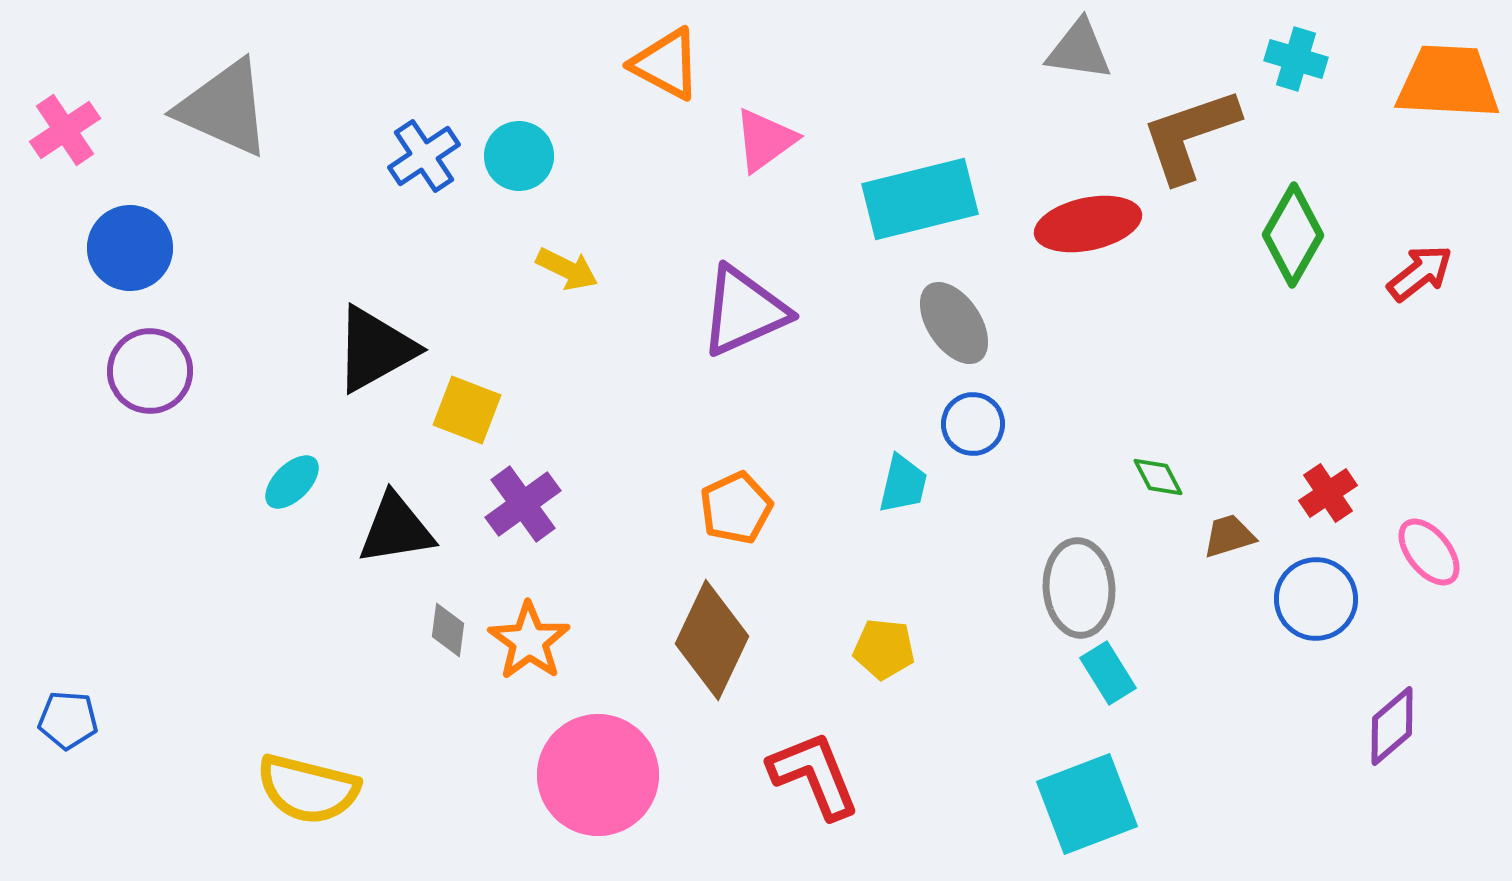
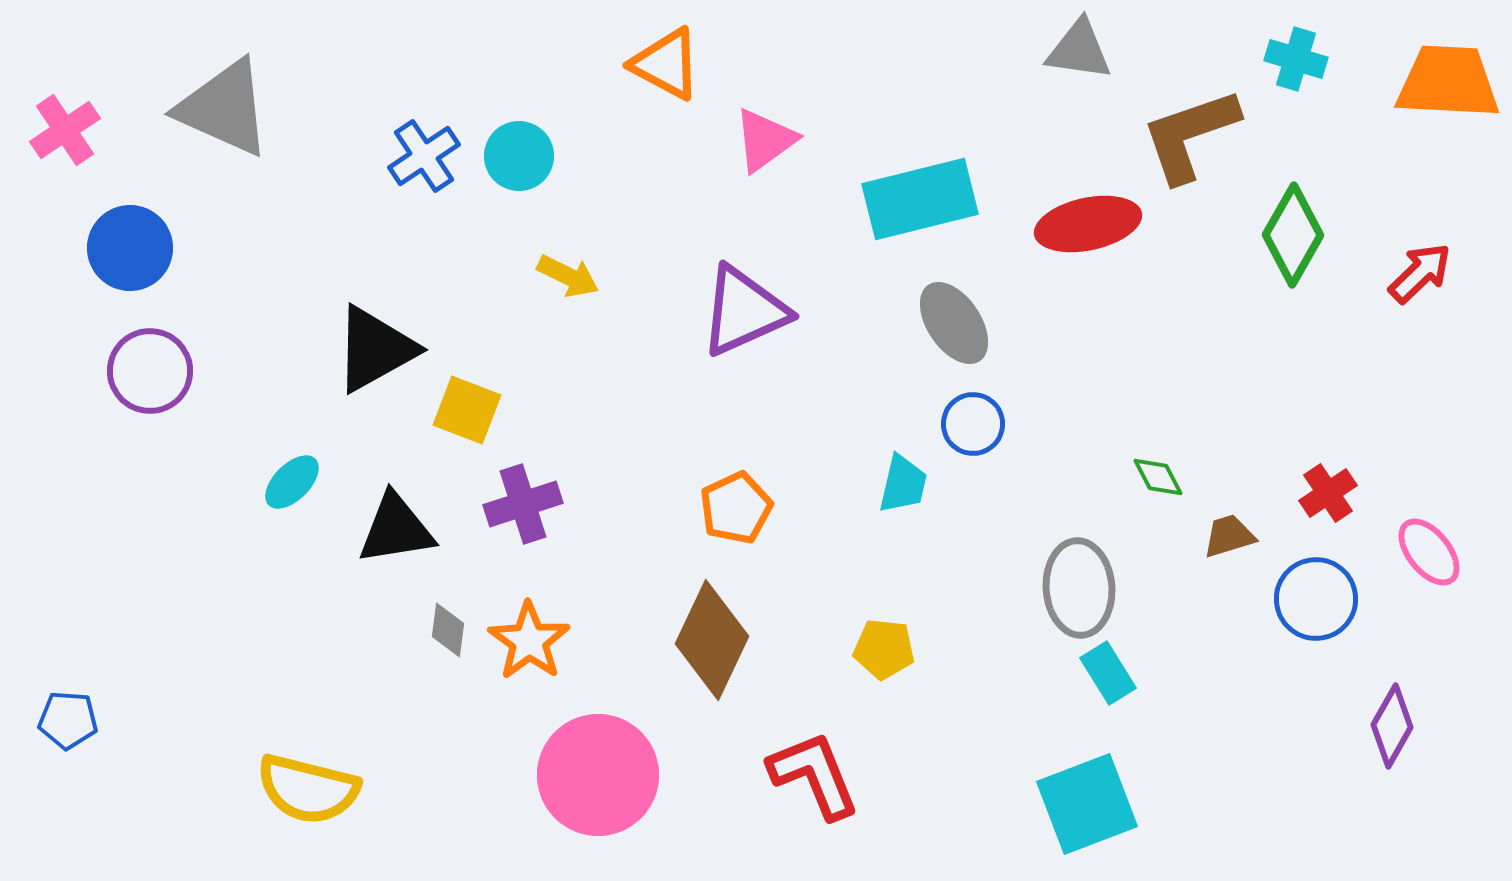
yellow arrow at (567, 269): moved 1 px right, 7 px down
red arrow at (1420, 273): rotated 6 degrees counterclockwise
purple cross at (523, 504): rotated 18 degrees clockwise
purple diamond at (1392, 726): rotated 20 degrees counterclockwise
